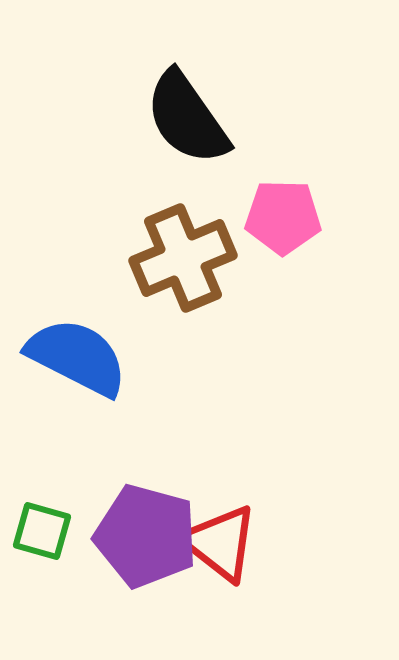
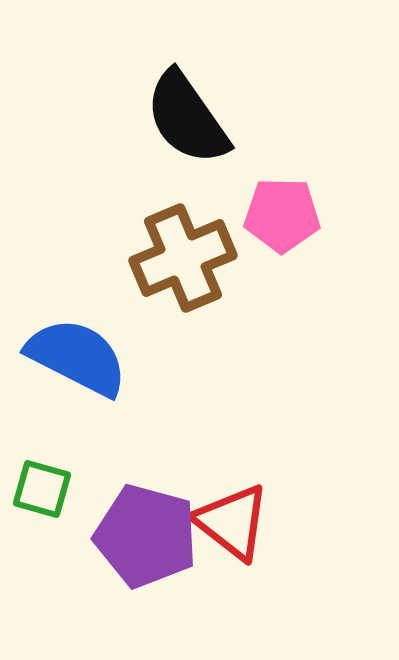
pink pentagon: moved 1 px left, 2 px up
green square: moved 42 px up
red triangle: moved 12 px right, 21 px up
